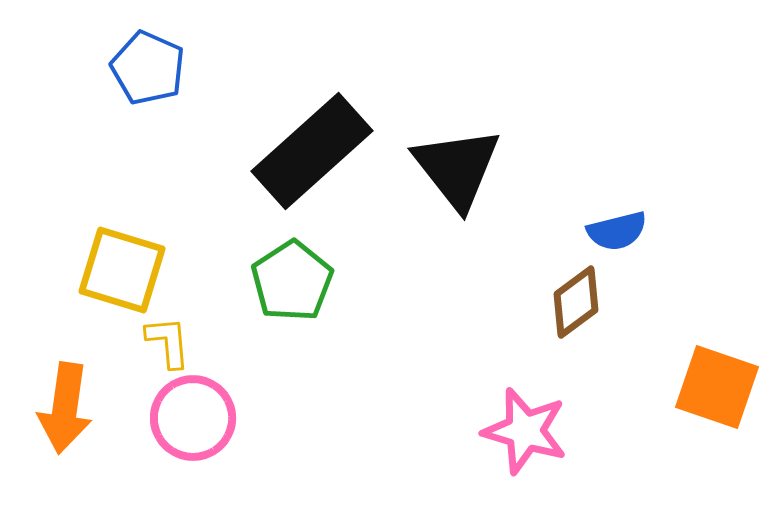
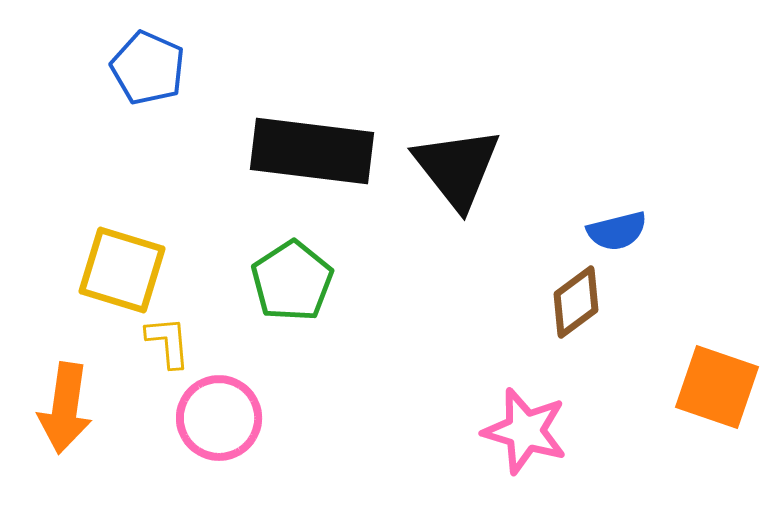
black rectangle: rotated 49 degrees clockwise
pink circle: moved 26 px right
